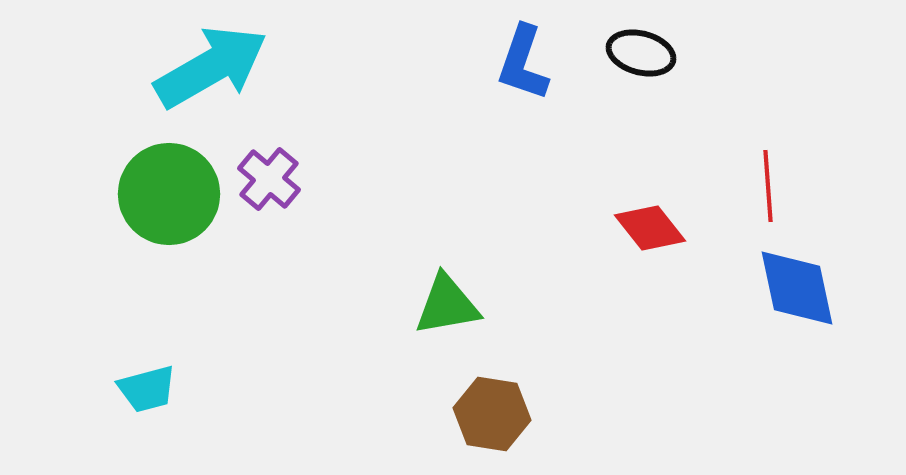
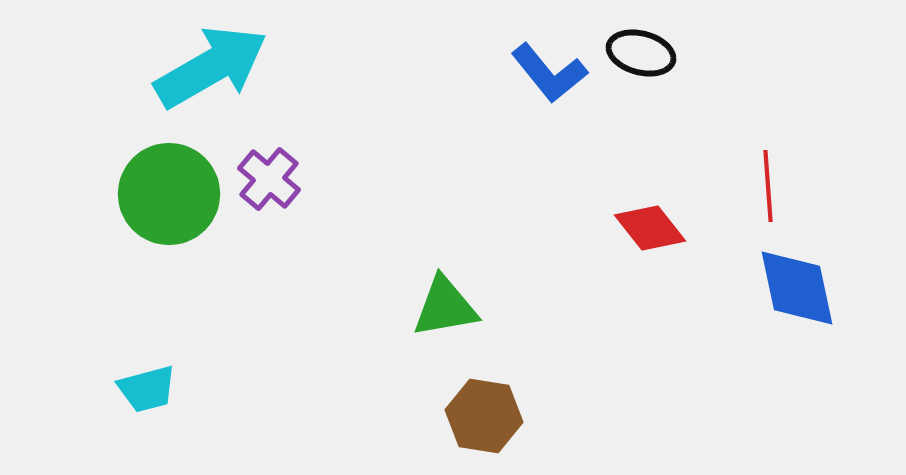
blue L-shape: moved 26 px right, 10 px down; rotated 58 degrees counterclockwise
green triangle: moved 2 px left, 2 px down
brown hexagon: moved 8 px left, 2 px down
